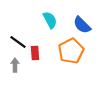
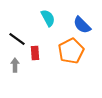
cyan semicircle: moved 2 px left, 2 px up
black line: moved 1 px left, 3 px up
